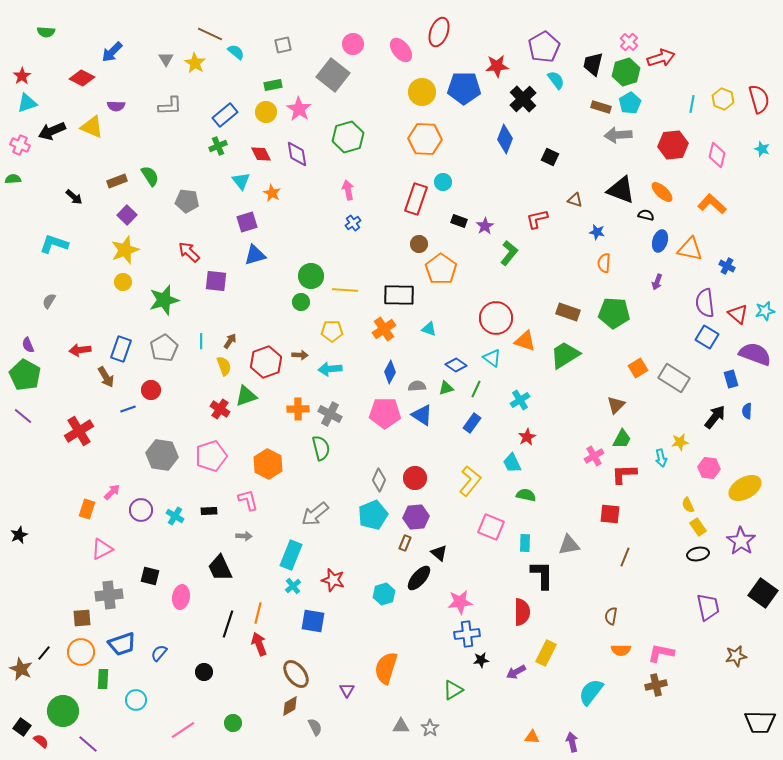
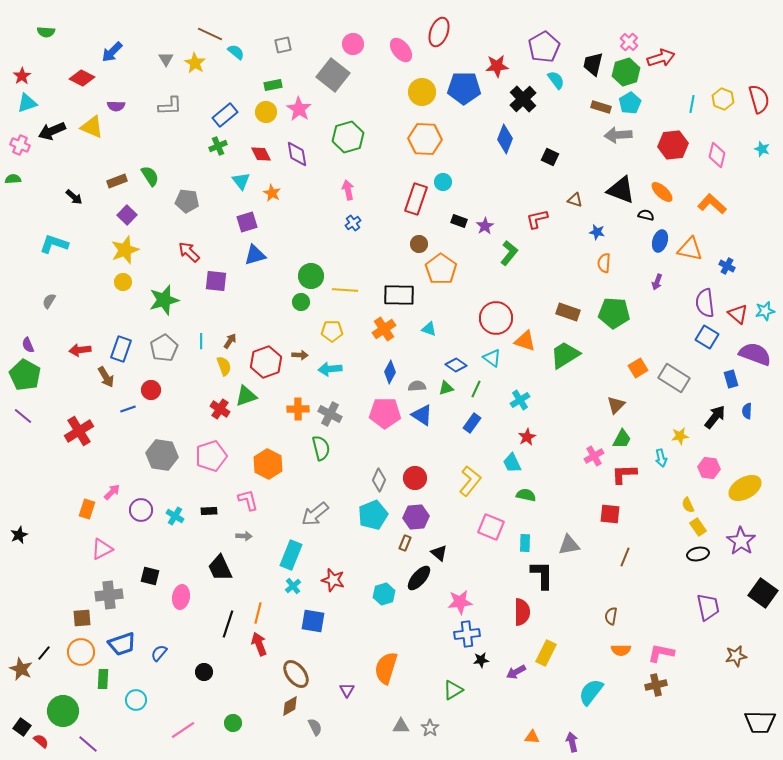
yellow star at (680, 442): moved 6 px up
